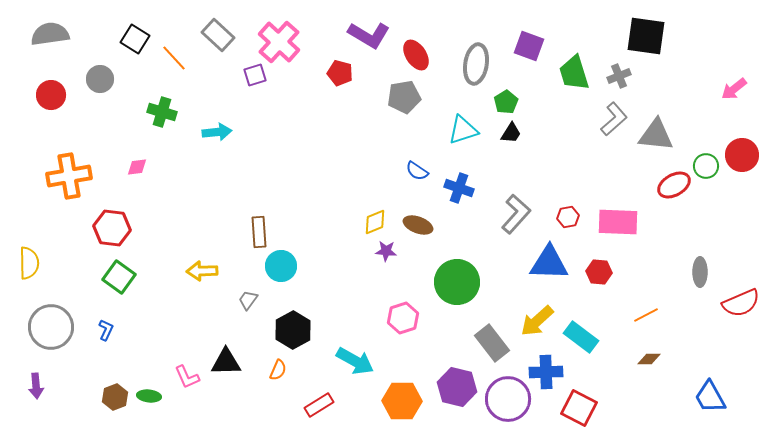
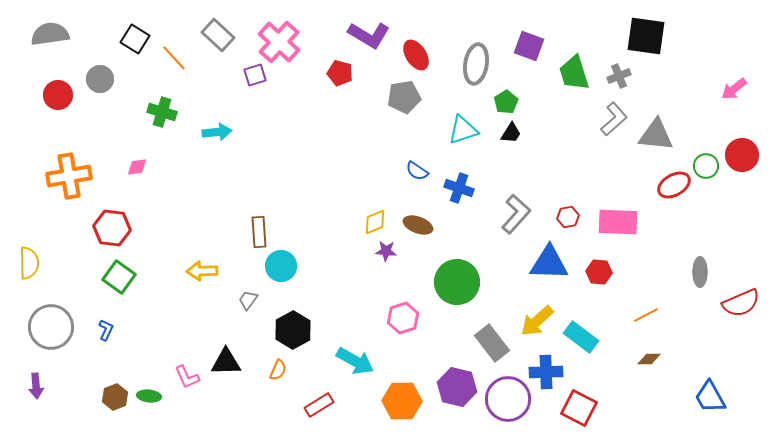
red circle at (51, 95): moved 7 px right
